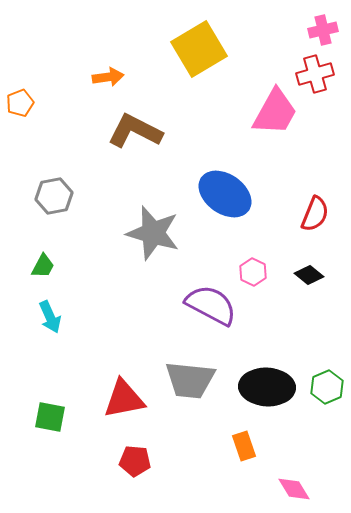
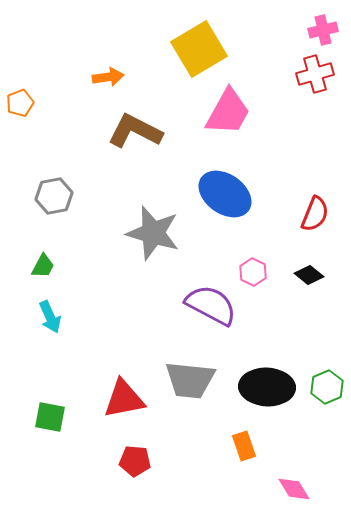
pink trapezoid: moved 47 px left
